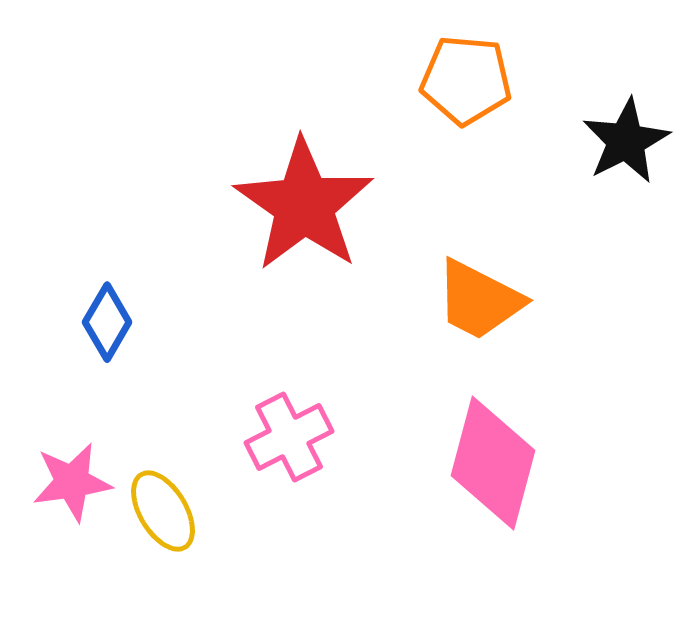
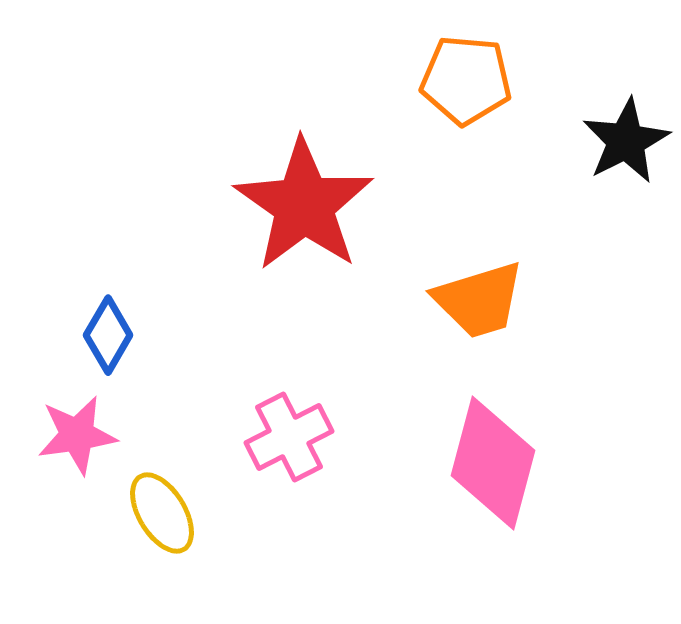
orange trapezoid: rotated 44 degrees counterclockwise
blue diamond: moved 1 px right, 13 px down
pink star: moved 5 px right, 47 px up
yellow ellipse: moved 1 px left, 2 px down
